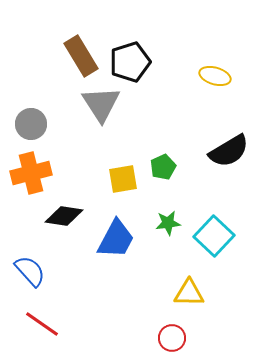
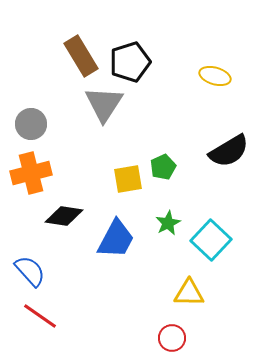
gray triangle: moved 3 px right; rotated 6 degrees clockwise
yellow square: moved 5 px right
green star: rotated 20 degrees counterclockwise
cyan square: moved 3 px left, 4 px down
red line: moved 2 px left, 8 px up
